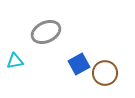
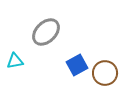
gray ellipse: rotated 20 degrees counterclockwise
blue square: moved 2 px left, 1 px down
